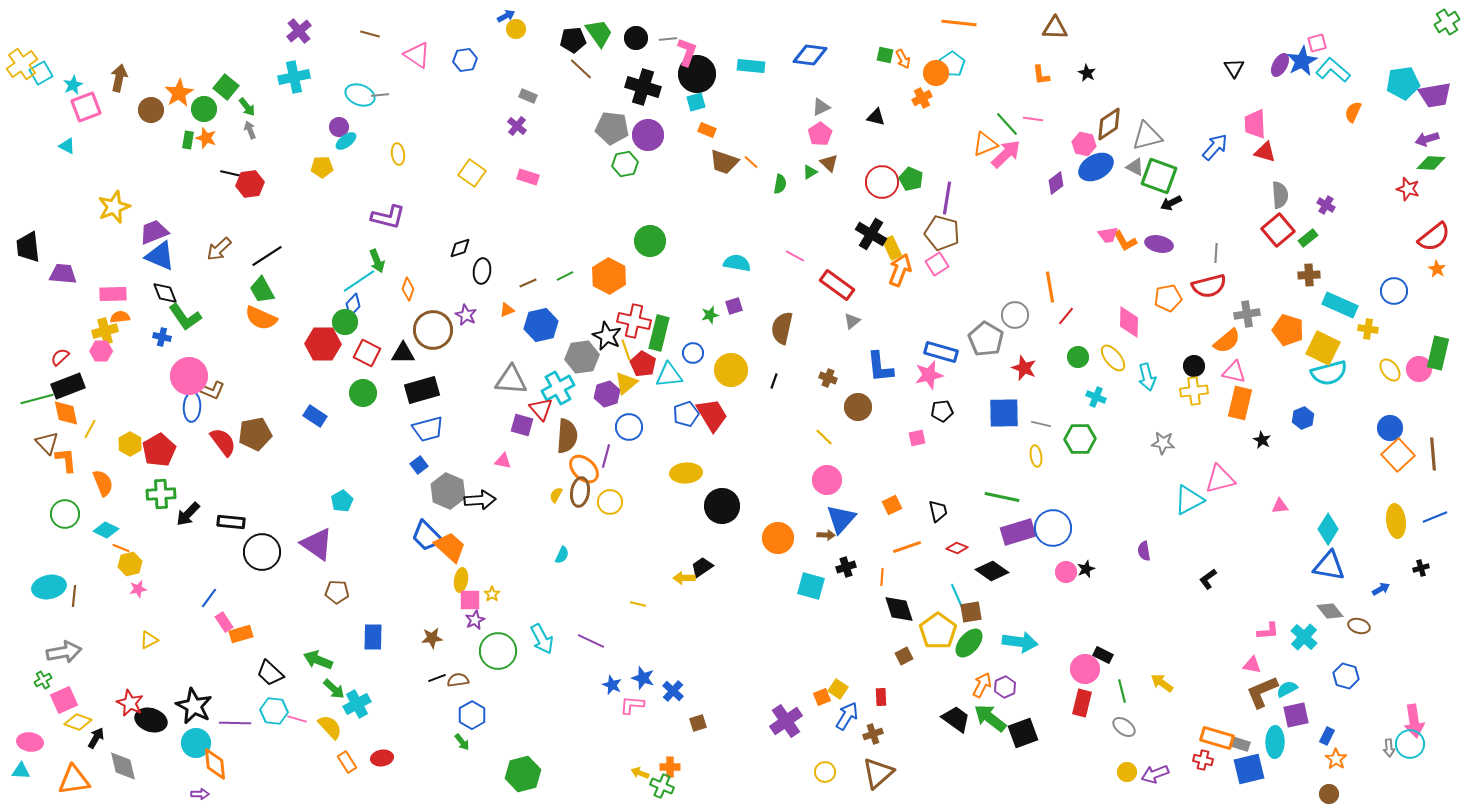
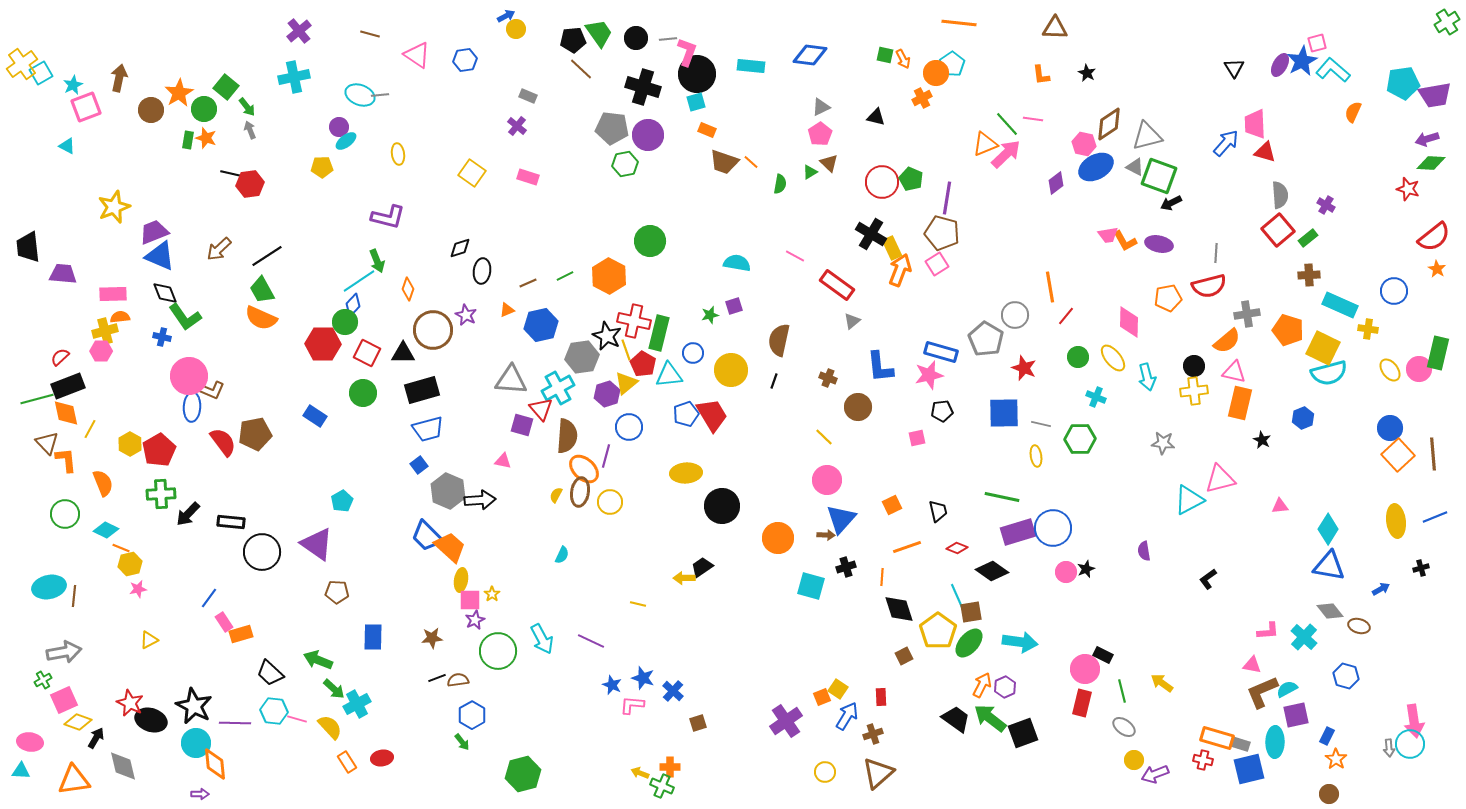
blue arrow at (1215, 147): moved 11 px right, 4 px up
brown semicircle at (782, 328): moved 3 px left, 12 px down
yellow circle at (1127, 772): moved 7 px right, 12 px up
